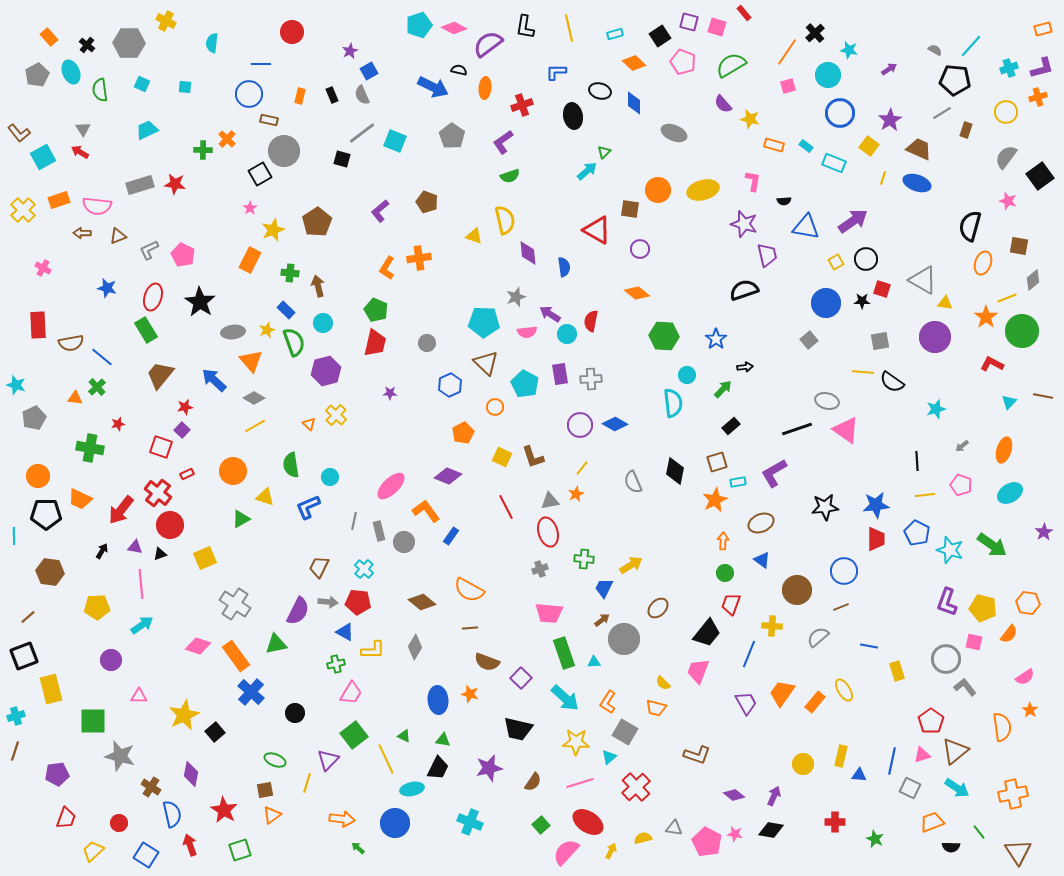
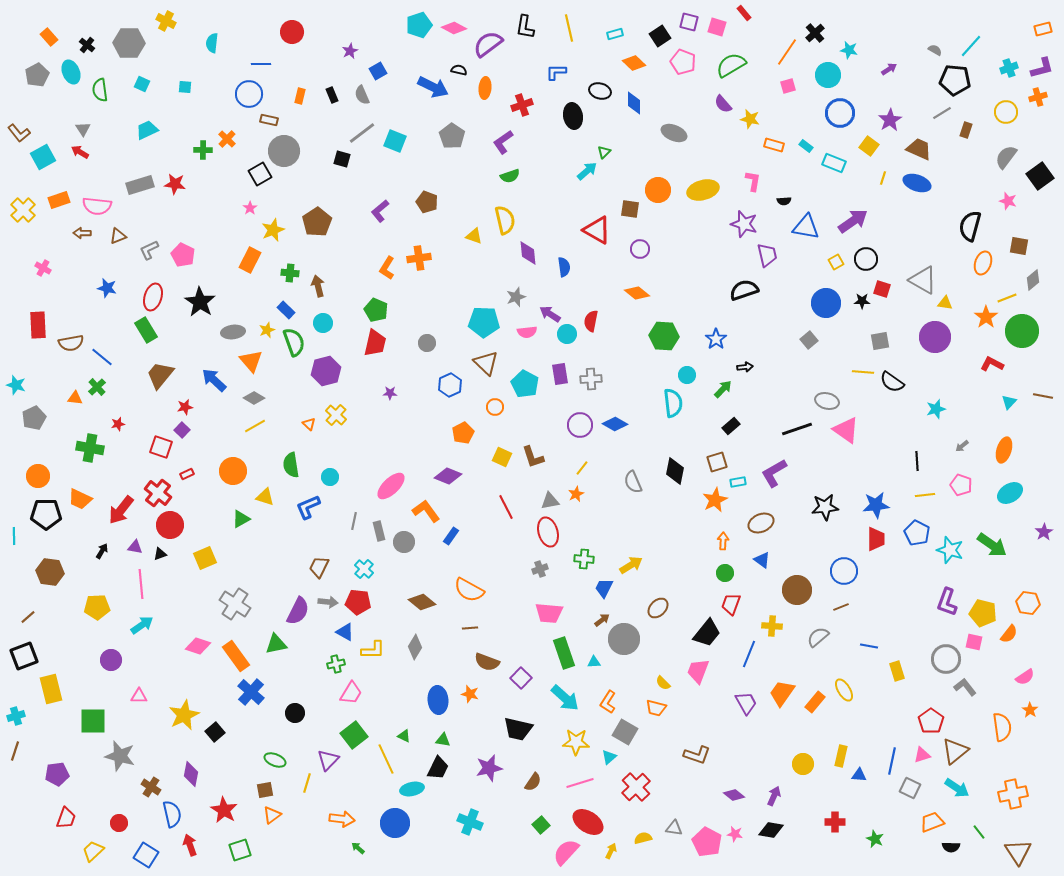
blue square at (369, 71): moved 9 px right
yellow pentagon at (983, 608): moved 5 px down
